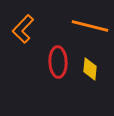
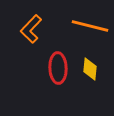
orange L-shape: moved 8 px right
red ellipse: moved 6 px down
